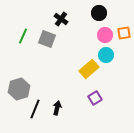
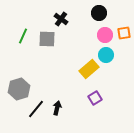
gray square: rotated 18 degrees counterclockwise
black line: moved 1 px right; rotated 18 degrees clockwise
